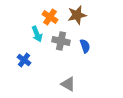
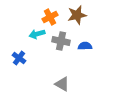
orange cross: rotated 28 degrees clockwise
cyan arrow: rotated 98 degrees clockwise
blue semicircle: rotated 72 degrees counterclockwise
blue cross: moved 5 px left, 2 px up
gray triangle: moved 6 px left
